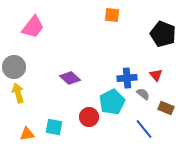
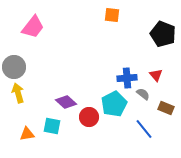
purple diamond: moved 4 px left, 24 px down
cyan pentagon: moved 2 px right, 2 px down
cyan square: moved 2 px left, 1 px up
